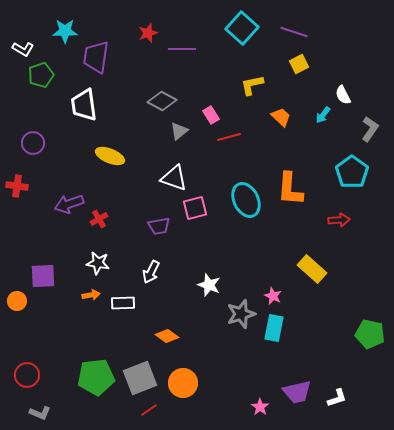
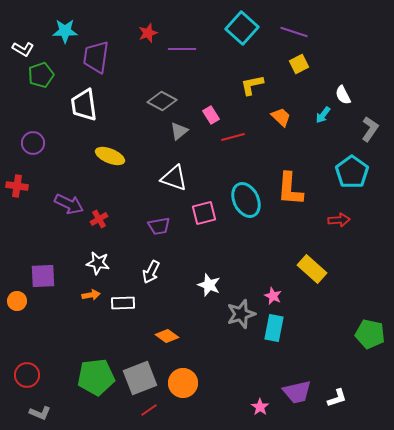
red line at (229, 137): moved 4 px right
purple arrow at (69, 204): rotated 136 degrees counterclockwise
pink square at (195, 208): moved 9 px right, 5 px down
